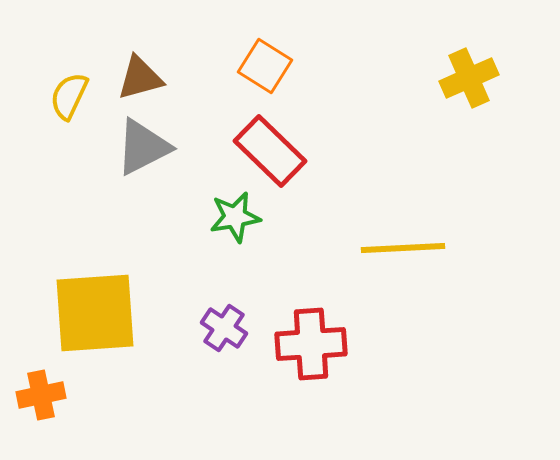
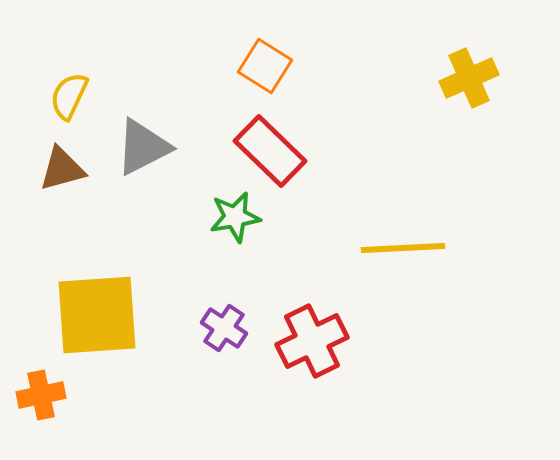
brown triangle: moved 78 px left, 91 px down
yellow square: moved 2 px right, 2 px down
red cross: moved 1 px right, 3 px up; rotated 22 degrees counterclockwise
